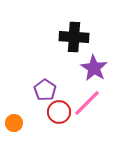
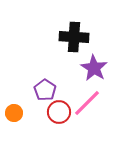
orange circle: moved 10 px up
